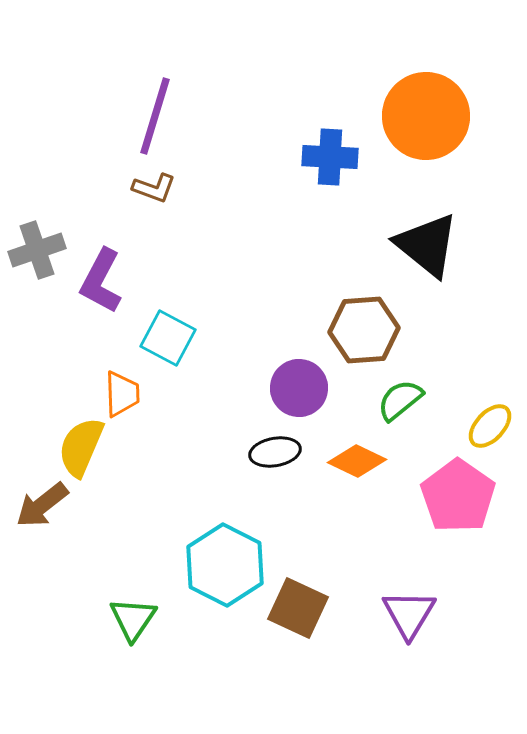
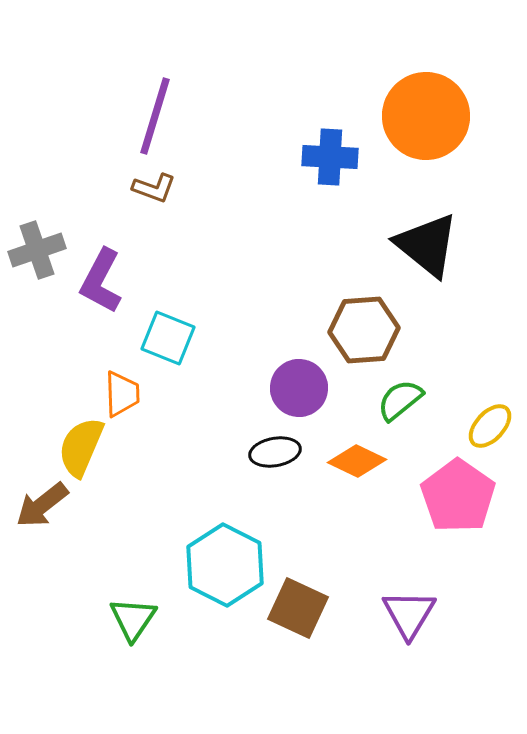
cyan square: rotated 6 degrees counterclockwise
